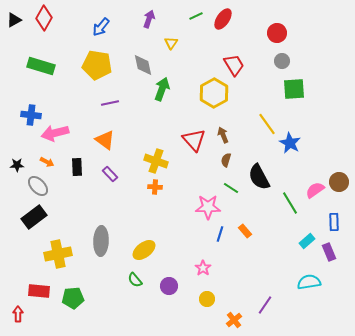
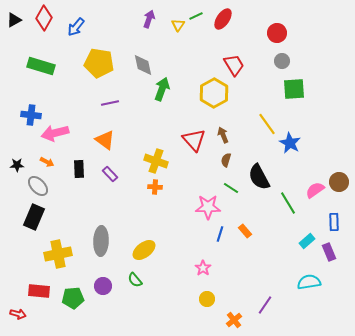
blue arrow at (101, 27): moved 25 px left
yellow triangle at (171, 43): moved 7 px right, 18 px up
yellow pentagon at (97, 65): moved 2 px right, 2 px up
black rectangle at (77, 167): moved 2 px right, 2 px down
green line at (290, 203): moved 2 px left
black rectangle at (34, 217): rotated 30 degrees counterclockwise
purple circle at (169, 286): moved 66 px left
red arrow at (18, 314): rotated 105 degrees clockwise
